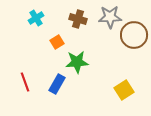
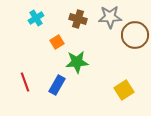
brown circle: moved 1 px right
blue rectangle: moved 1 px down
